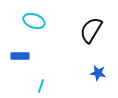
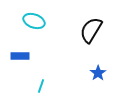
blue star: rotated 28 degrees clockwise
